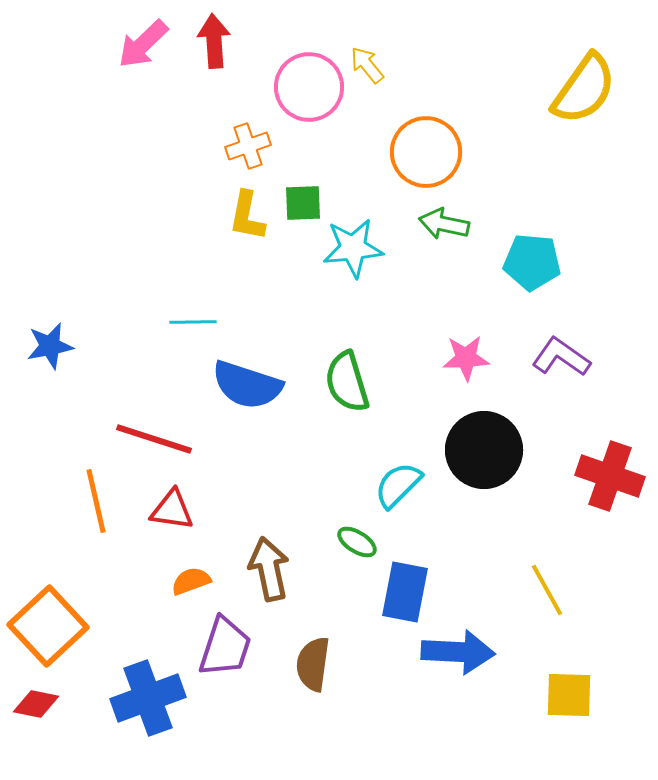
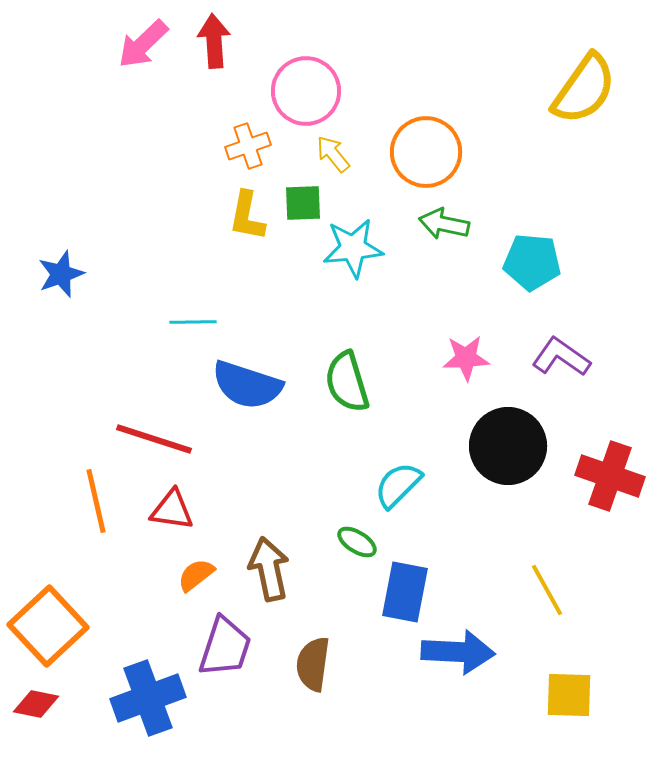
yellow arrow: moved 34 px left, 89 px down
pink circle: moved 3 px left, 4 px down
blue star: moved 11 px right, 72 px up; rotated 9 degrees counterclockwise
black circle: moved 24 px right, 4 px up
orange semicircle: moved 5 px right, 6 px up; rotated 18 degrees counterclockwise
